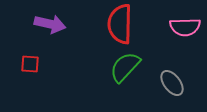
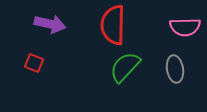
red semicircle: moved 7 px left, 1 px down
red square: moved 4 px right, 1 px up; rotated 18 degrees clockwise
gray ellipse: moved 3 px right, 14 px up; rotated 28 degrees clockwise
